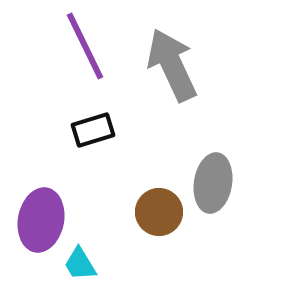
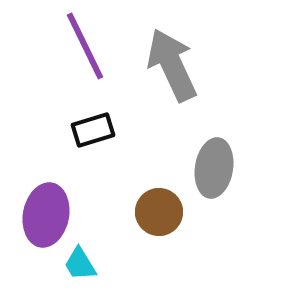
gray ellipse: moved 1 px right, 15 px up
purple ellipse: moved 5 px right, 5 px up
